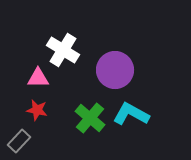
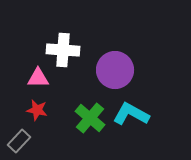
white cross: rotated 28 degrees counterclockwise
